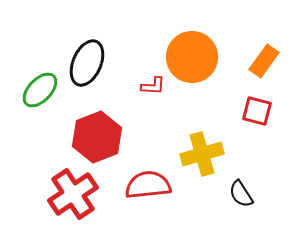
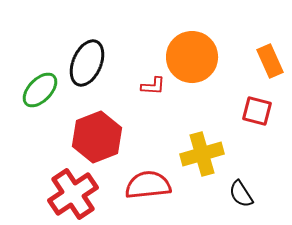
orange rectangle: moved 6 px right; rotated 60 degrees counterclockwise
